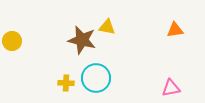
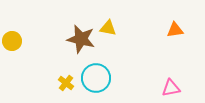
yellow triangle: moved 1 px right, 1 px down
brown star: moved 1 px left, 1 px up
yellow cross: rotated 35 degrees clockwise
